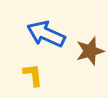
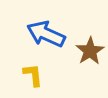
brown star: rotated 16 degrees counterclockwise
